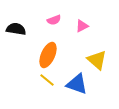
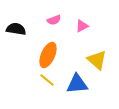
blue triangle: rotated 25 degrees counterclockwise
